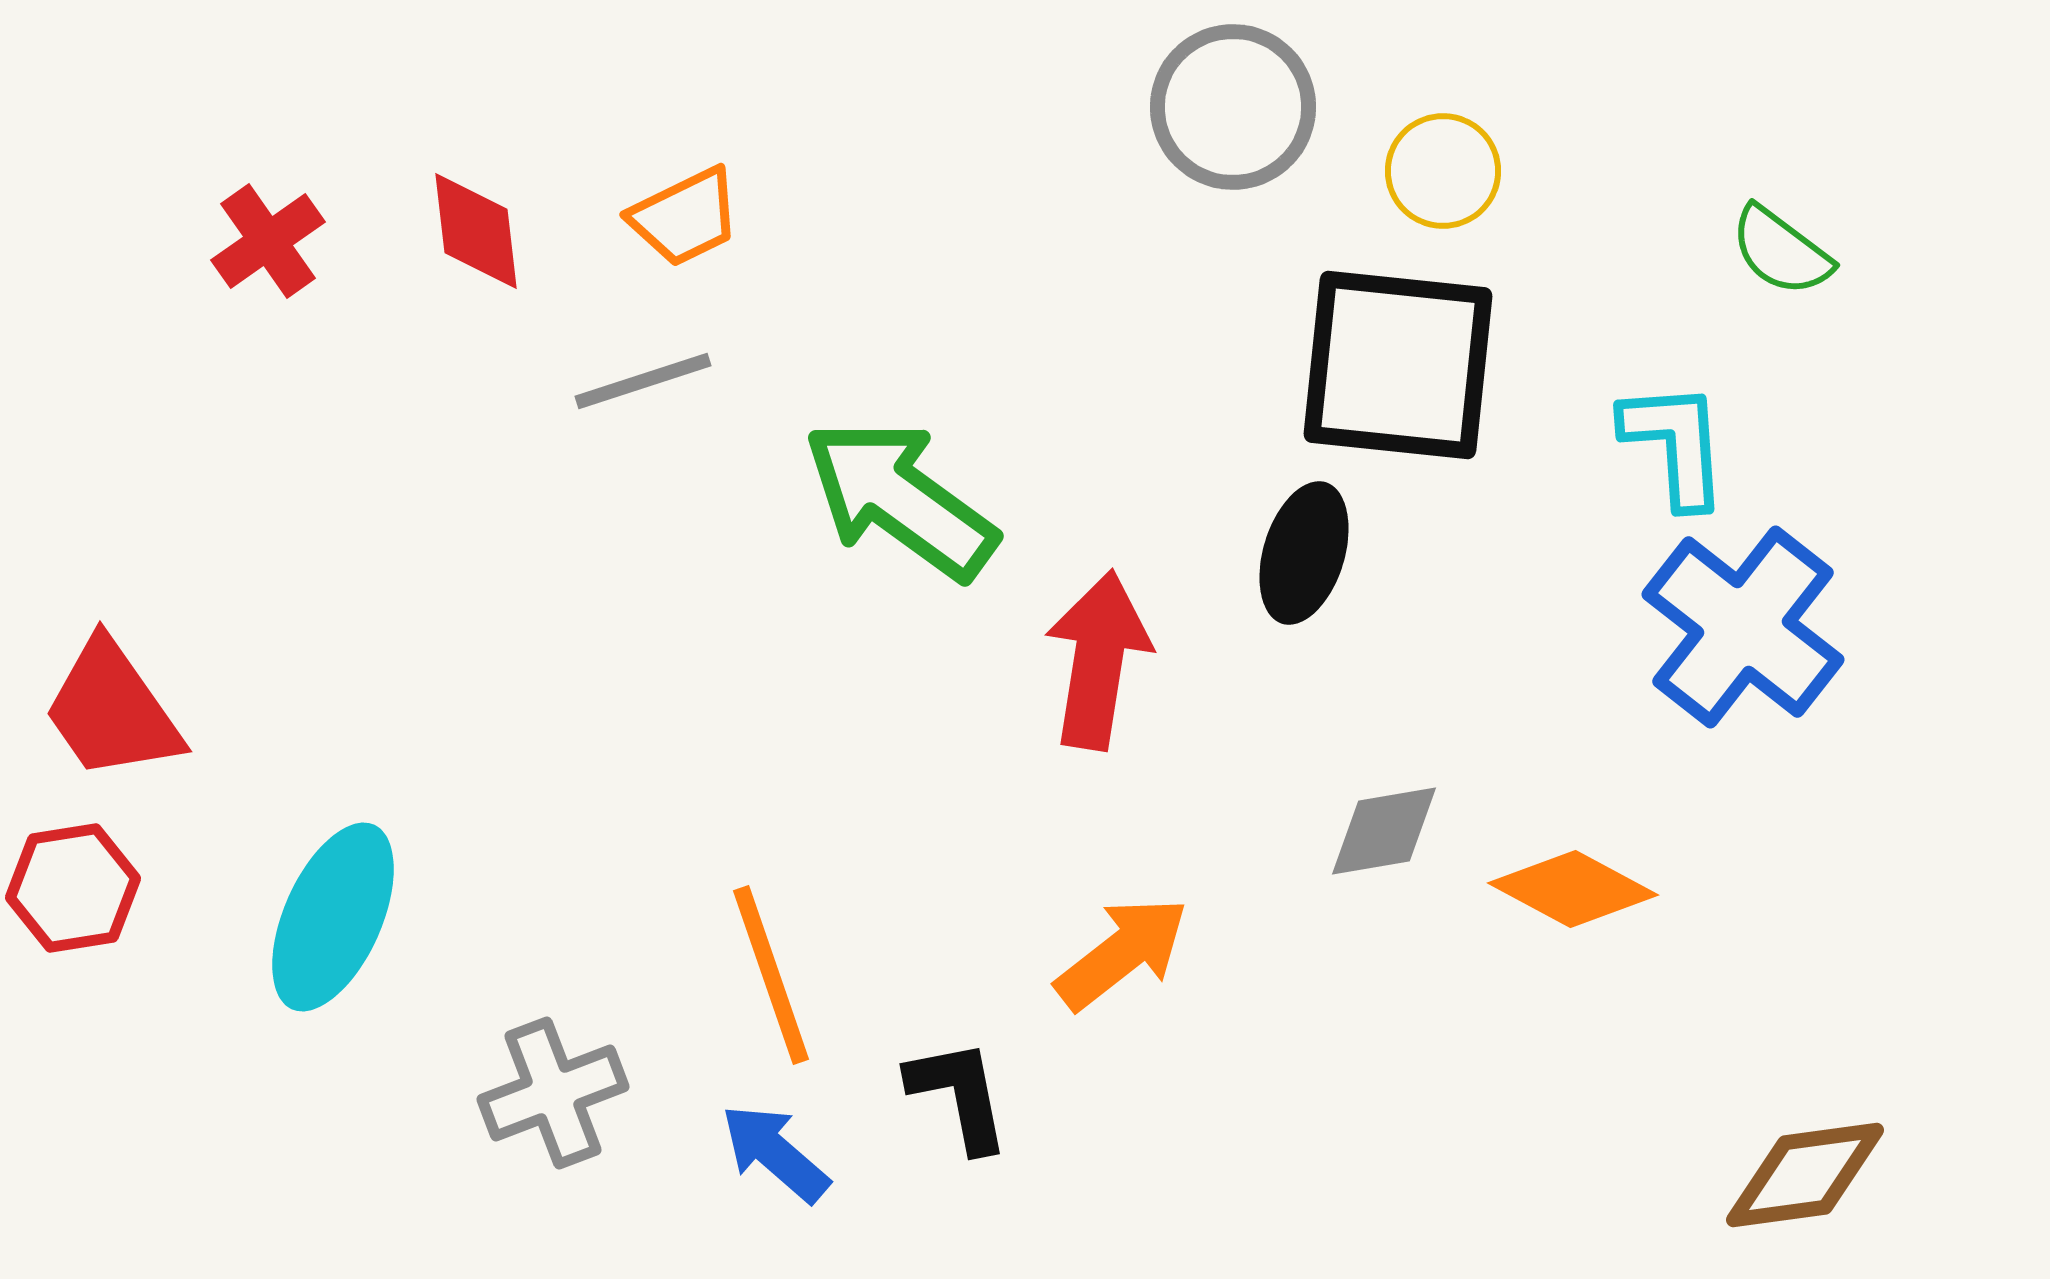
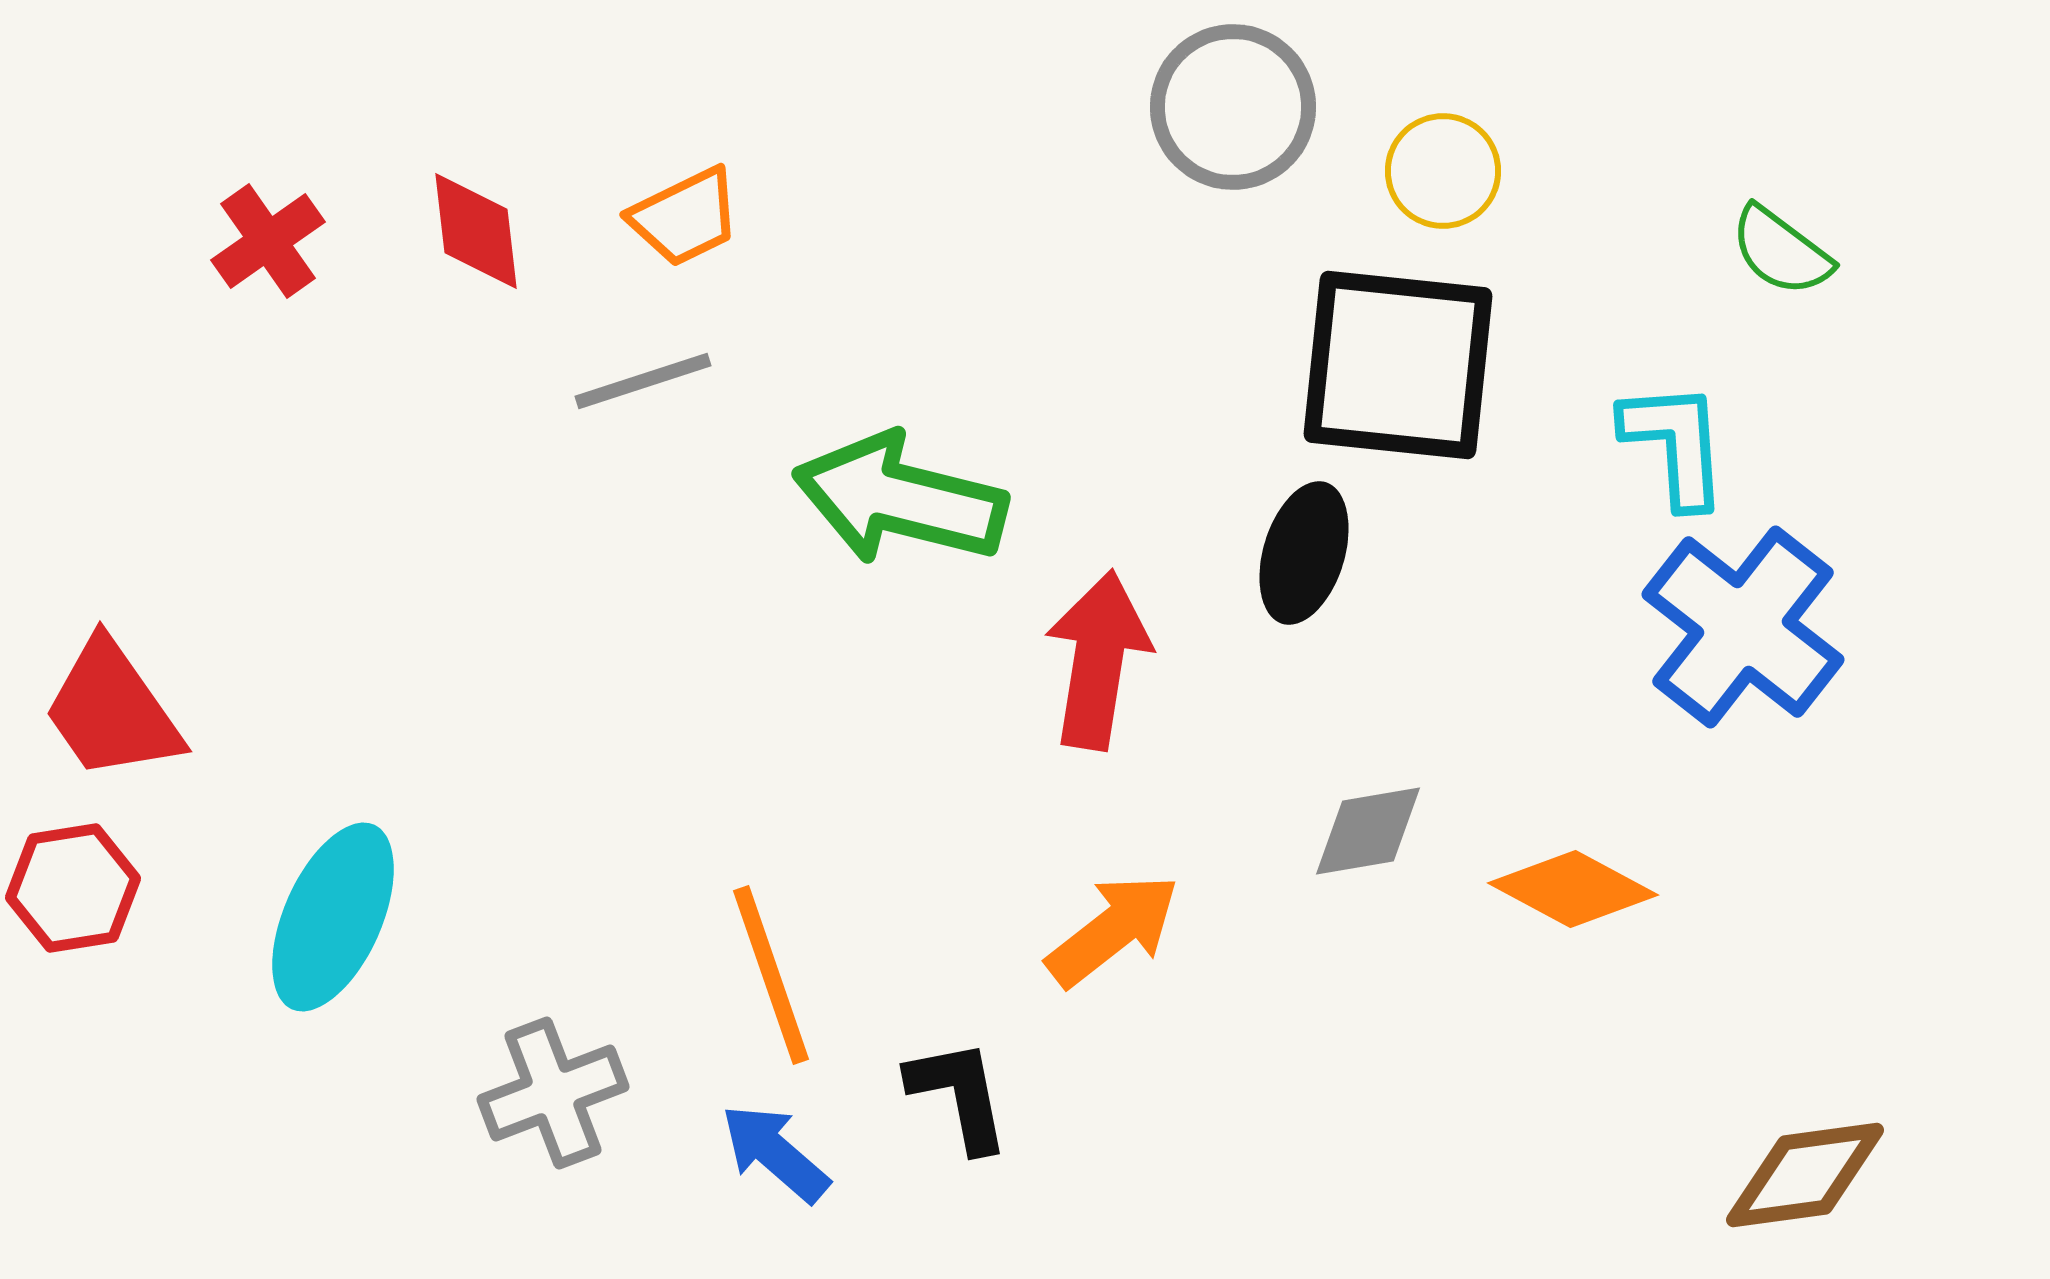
green arrow: rotated 22 degrees counterclockwise
gray diamond: moved 16 px left
orange arrow: moved 9 px left, 23 px up
